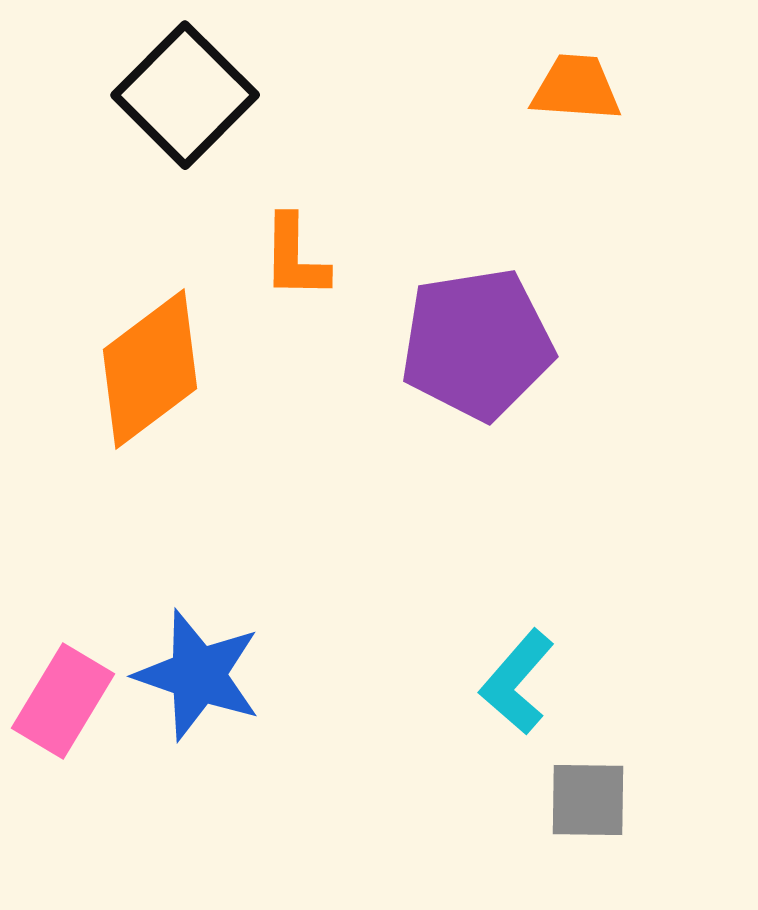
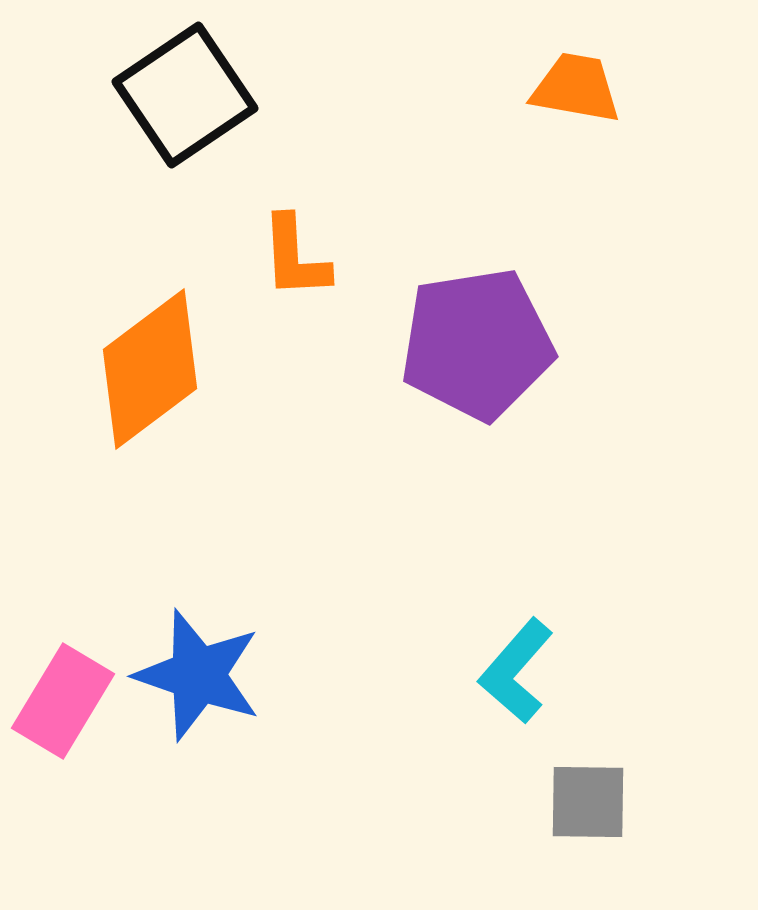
orange trapezoid: rotated 6 degrees clockwise
black square: rotated 11 degrees clockwise
orange L-shape: rotated 4 degrees counterclockwise
cyan L-shape: moved 1 px left, 11 px up
gray square: moved 2 px down
